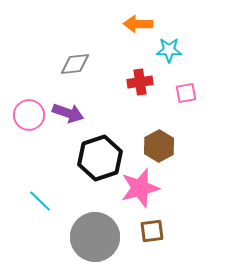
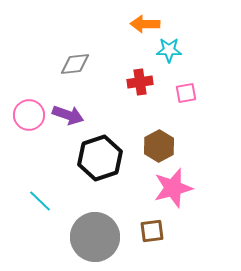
orange arrow: moved 7 px right
purple arrow: moved 2 px down
pink star: moved 33 px right
